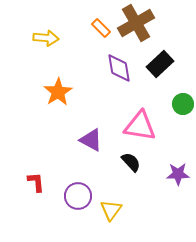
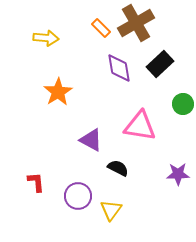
black semicircle: moved 13 px left, 6 px down; rotated 20 degrees counterclockwise
